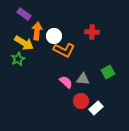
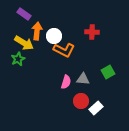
pink semicircle: rotated 64 degrees clockwise
